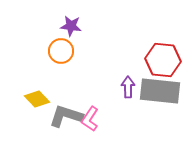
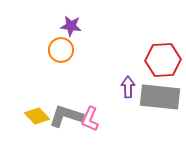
orange circle: moved 1 px up
red hexagon: rotated 8 degrees counterclockwise
gray rectangle: moved 6 px down
yellow diamond: moved 17 px down
pink L-shape: rotated 10 degrees counterclockwise
